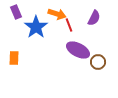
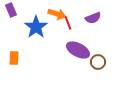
purple rectangle: moved 5 px left, 2 px up
purple semicircle: moved 1 px left; rotated 42 degrees clockwise
red line: moved 1 px left, 2 px up
